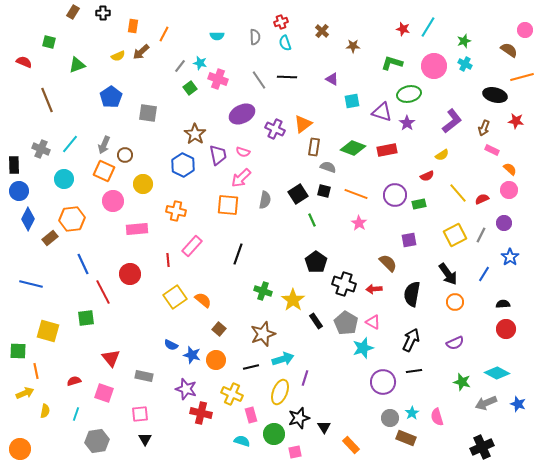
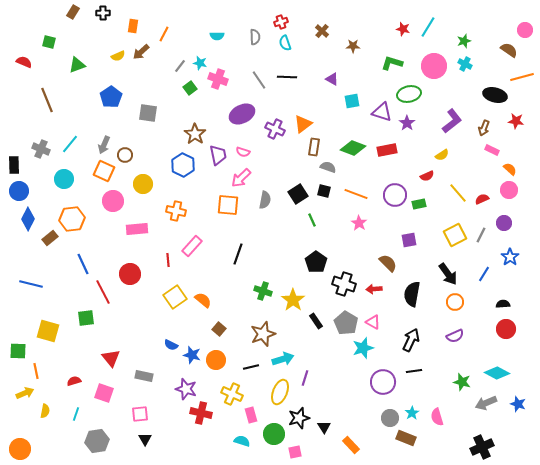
purple semicircle at (455, 343): moved 7 px up
